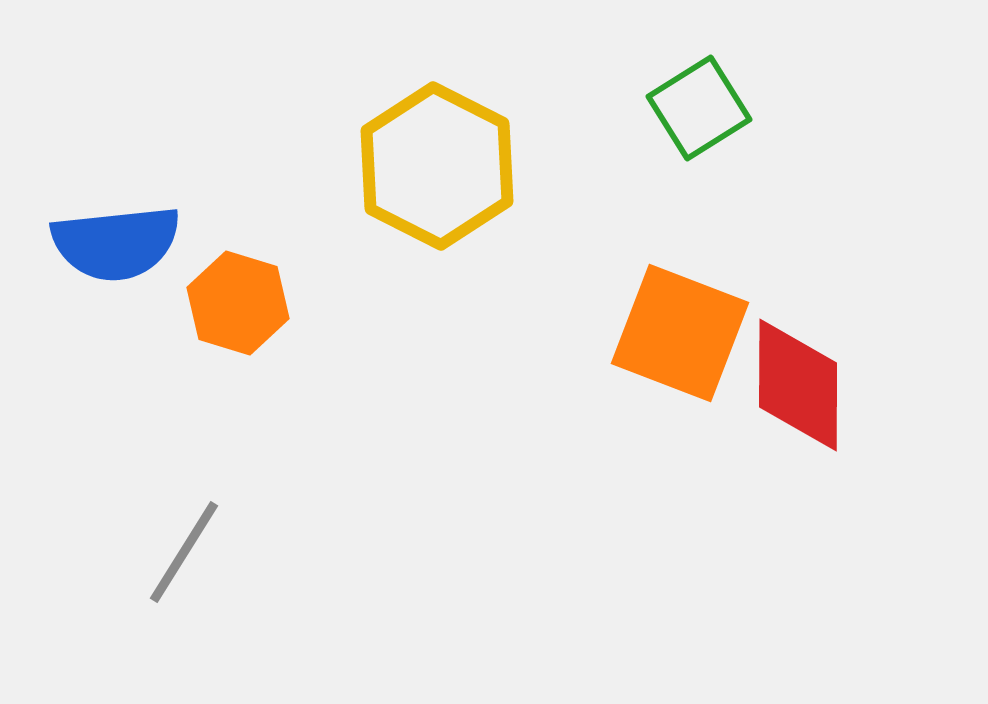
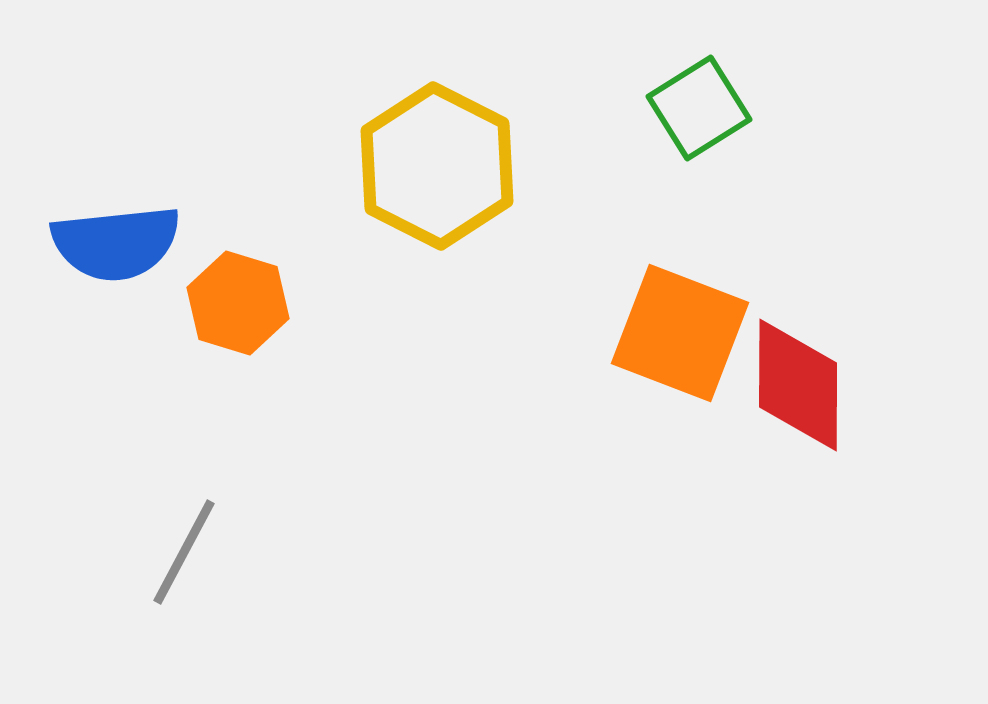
gray line: rotated 4 degrees counterclockwise
